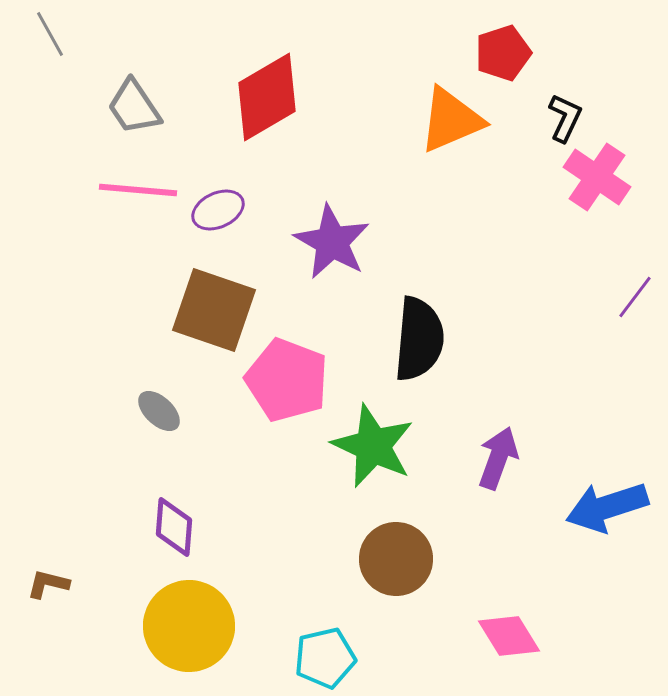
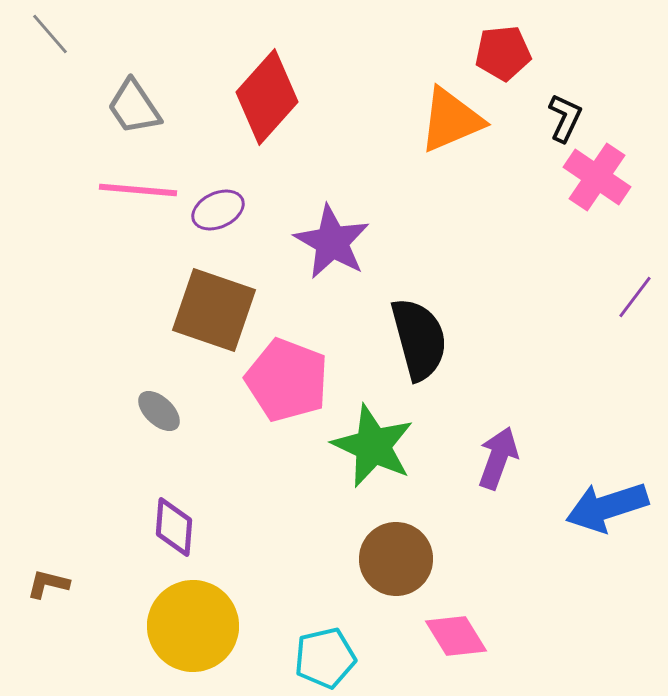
gray line: rotated 12 degrees counterclockwise
red pentagon: rotated 12 degrees clockwise
red diamond: rotated 18 degrees counterclockwise
black semicircle: rotated 20 degrees counterclockwise
yellow circle: moved 4 px right
pink diamond: moved 53 px left
